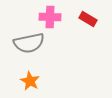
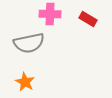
pink cross: moved 3 px up
orange star: moved 5 px left, 1 px down
